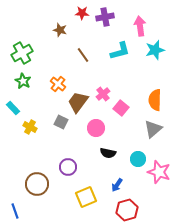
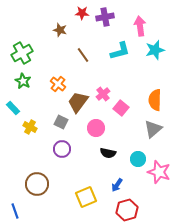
purple circle: moved 6 px left, 18 px up
